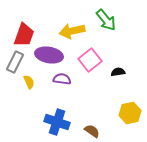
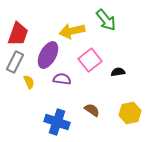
red trapezoid: moved 6 px left, 1 px up
purple ellipse: moved 1 px left; rotated 72 degrees counterclockwise
brown semicircle: moved 21 px up
